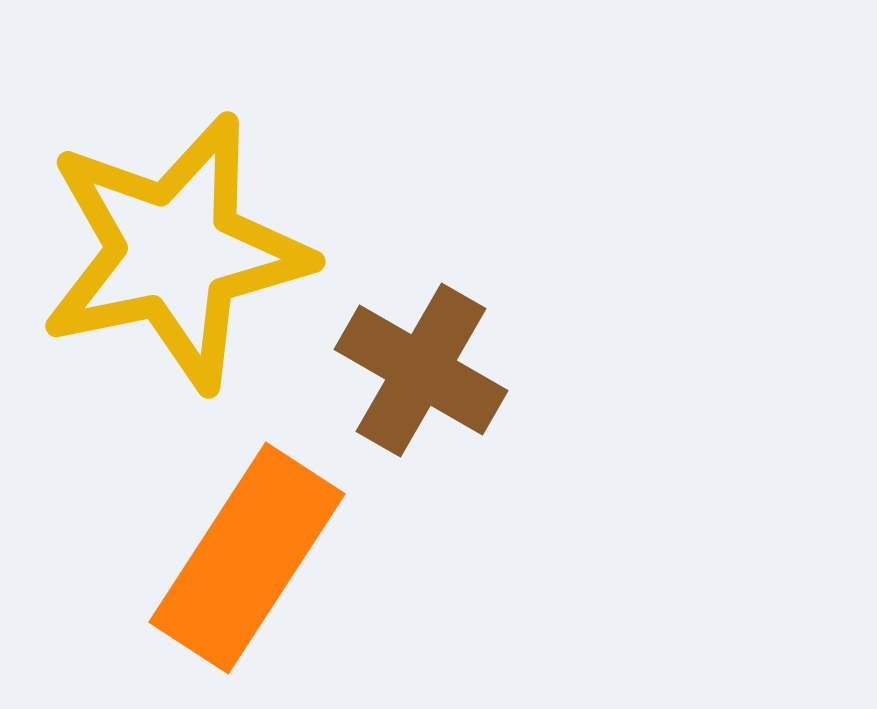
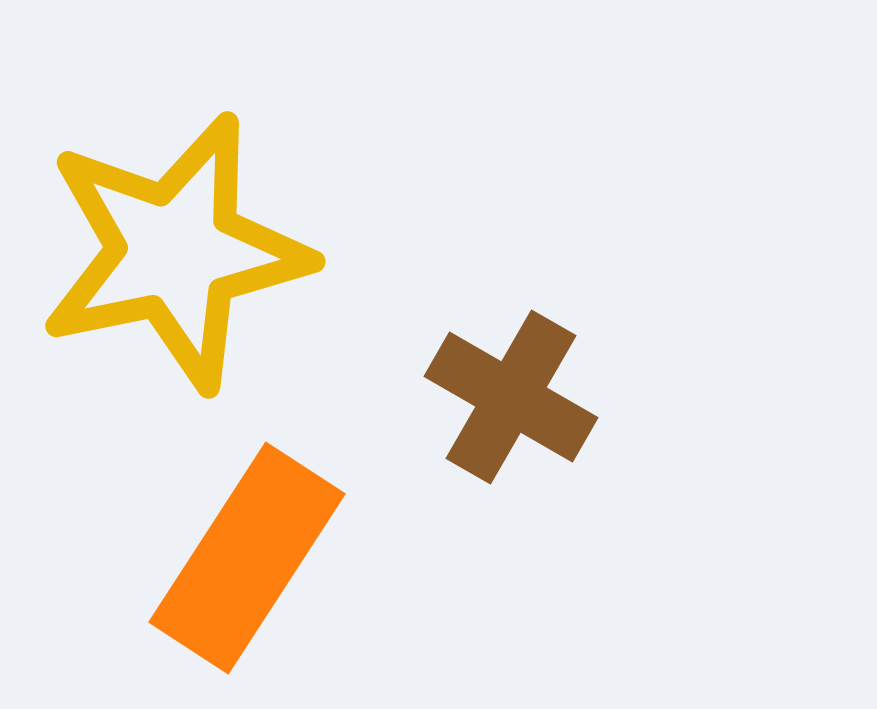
brown cross: moved 90 px right, 27 px down
